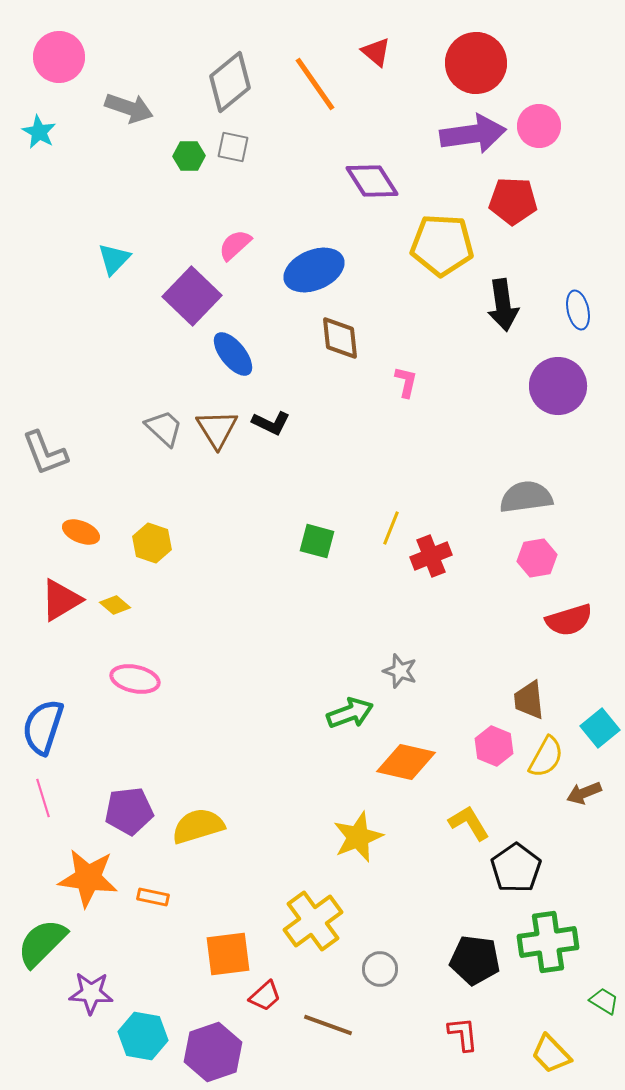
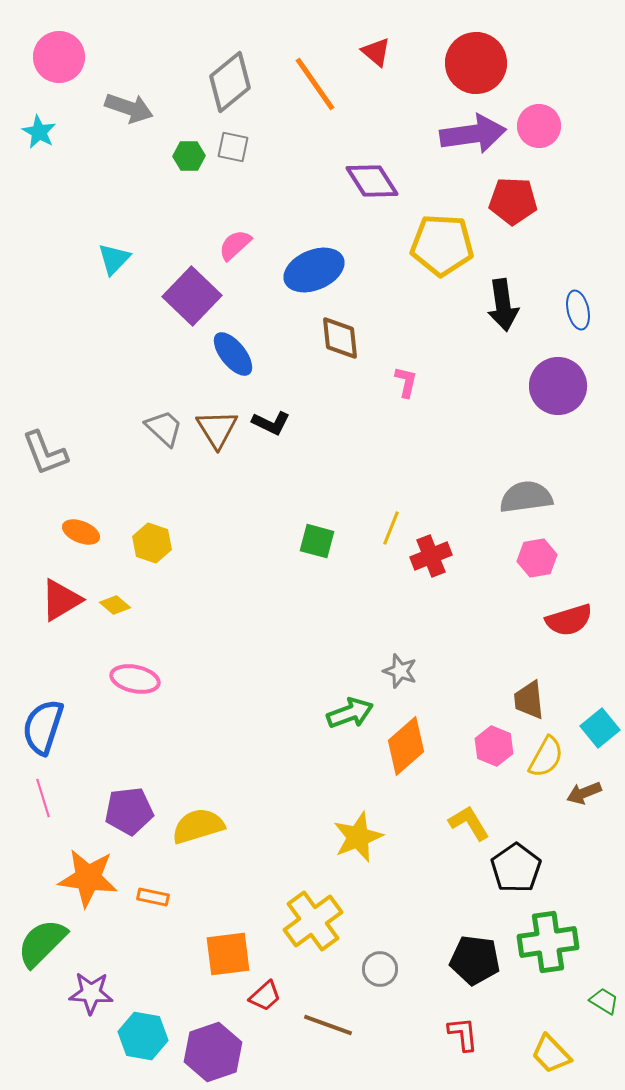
orange diamond at (406, 762): moved 16 px up; rotated 54 degrees counterclockwise
